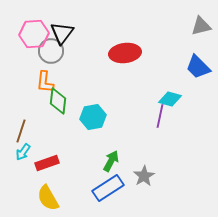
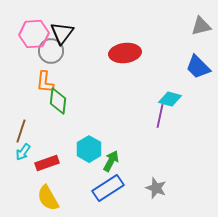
cyan hexagon: moved 4 px left, 32 px down; rotated 20 degrees counterclockwise
gray star: moved 12 px right, 12 px down; rotated 20 degrees counterclockwise
